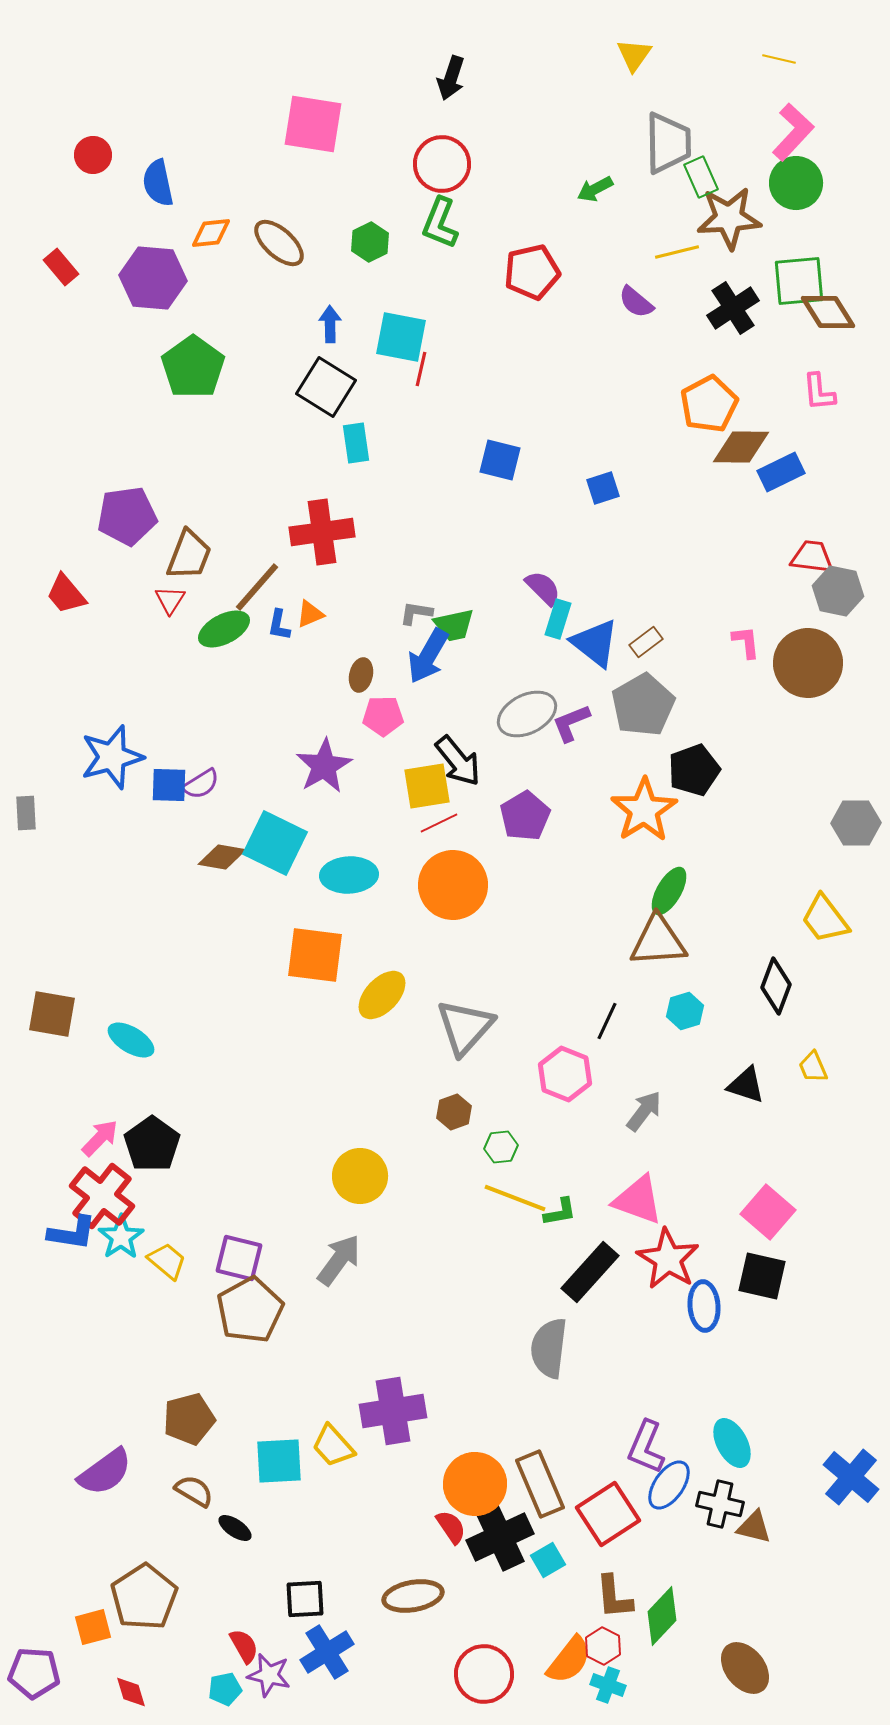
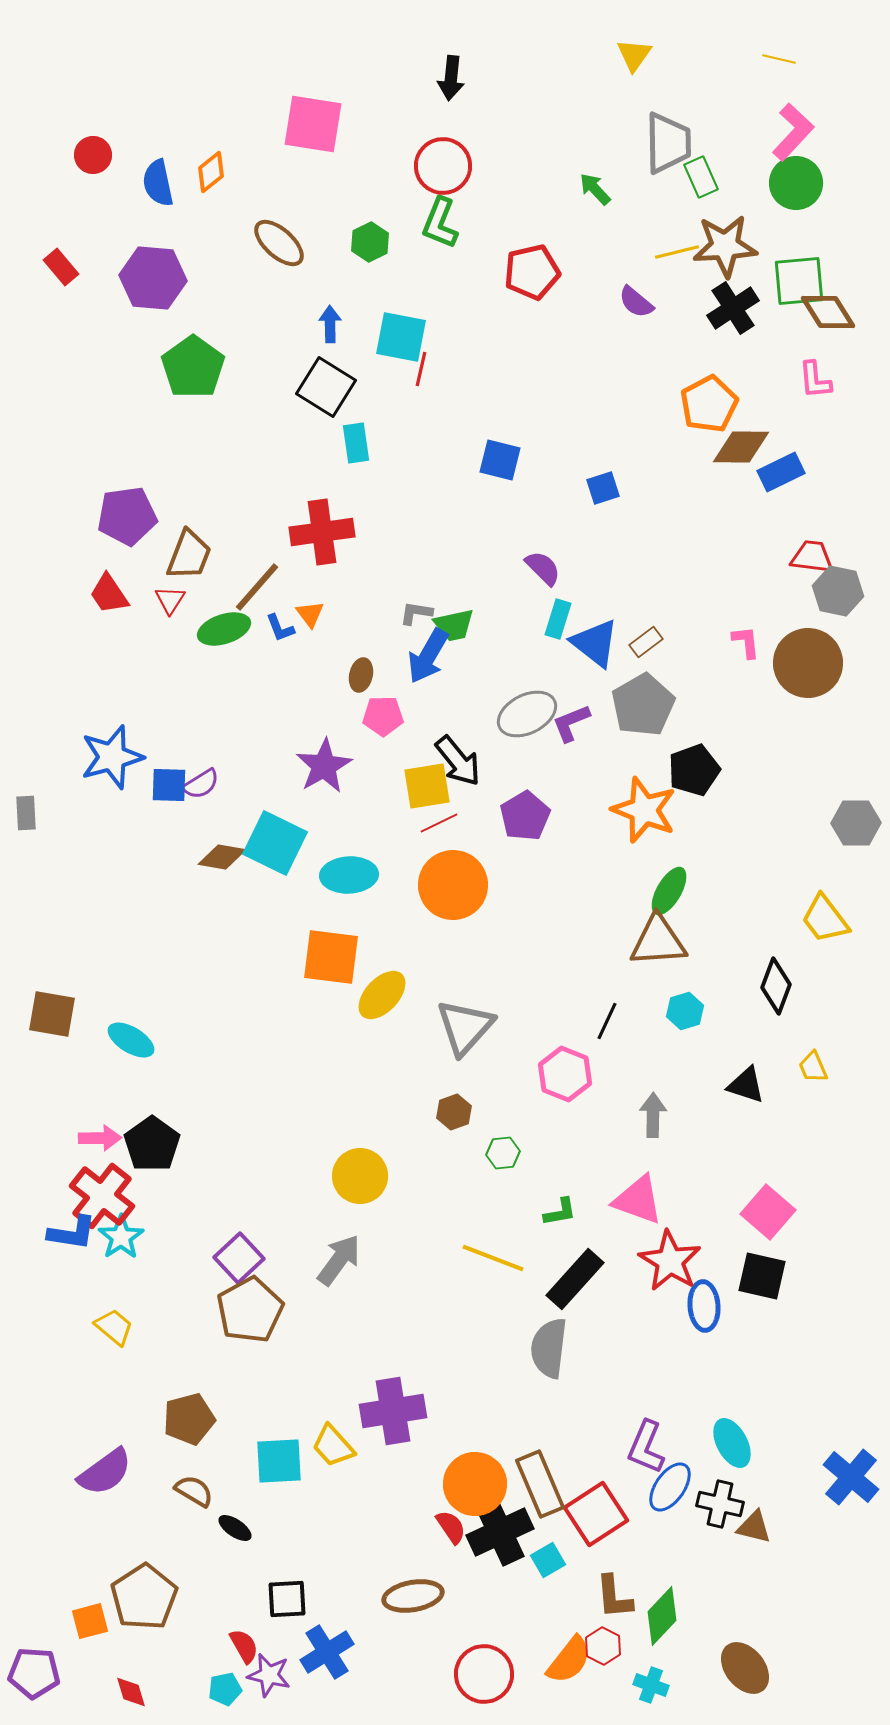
black arrow at (451, 78): rotated 12 degrees counterclockwise
red circle at (442, 164): moved 1 px right, 2 px down
green arrow at (595, 189): rotated 75 degrees clockwise
brown star at (729, 218): moved 4 px left, 28 px down
orange diamond at (211, 233): moved 61 px up; rotated 33 degrees counterclockwise
pink L-shape at (819, 392): moved 4 px left, 12 px up
purple semicircle at (543, 588): moved 20 px up
red trapezoid at (66, 594): moved 43 px right; rotated 6 degrees clockwise
orange triangle at (310, 614): rotated 44 degrees counterclockwise
blue L-shape at (279, 625): moved 1 px right, 3 px down; rotated 32 degrees counterclockwise
green ellipse at (224, 629): rotated 9 degrees clockwise
orange star at (644, 810): rotated 18 degrees counterclockwise
orange square at (315, 955): moved 16 px right, 2 px down
gray arrow at (644, 1111): moved 9 px right, 4 px down; rotated 36 degrees counterclockwise
pink arrow at (100, 1138): rotated 45 degrees clockwise
green hexagon at (501, 1147): moved 2 px right, 6 px down
yellow line at (515, 1198): moved 22 px left, 60 px down
purple square at (239, 1258): rotated 33 degrees clockwise
red star at (668, 1259): moved 2 px right, 2 px down
yellow trapezoid at (167, 1261): moved 53 px left, 66 px down
black rectangle at (590, 1272): moved 15 px left, 7 px down
blue ellipse at (669, 1485): moved 1 px right, 2 px down
red square at (608, 1514): moved 12 px left
black cross at (500, 1537): moved 5 px up
black square at (305, 1599): moved 18 px left
orange square at (93, 1627): moved 3 px left, 6 px up
cyan cross at (608, 1685): moved 43 px right
